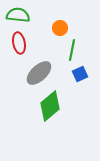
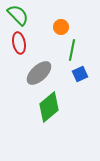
green semicircle: rotated 40 degrees clockwise
orange circle: moved 1 px right, 1 px up
green diamond: moved 1 px left, 1 px down
